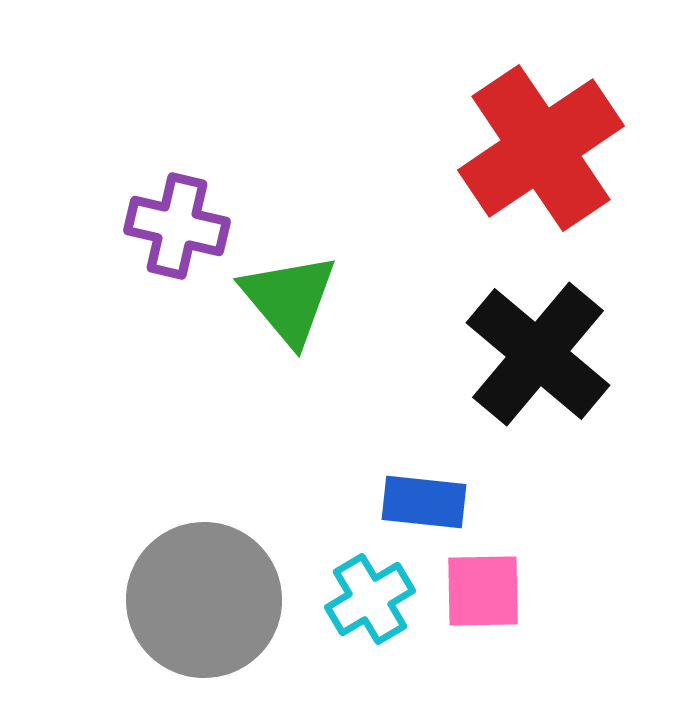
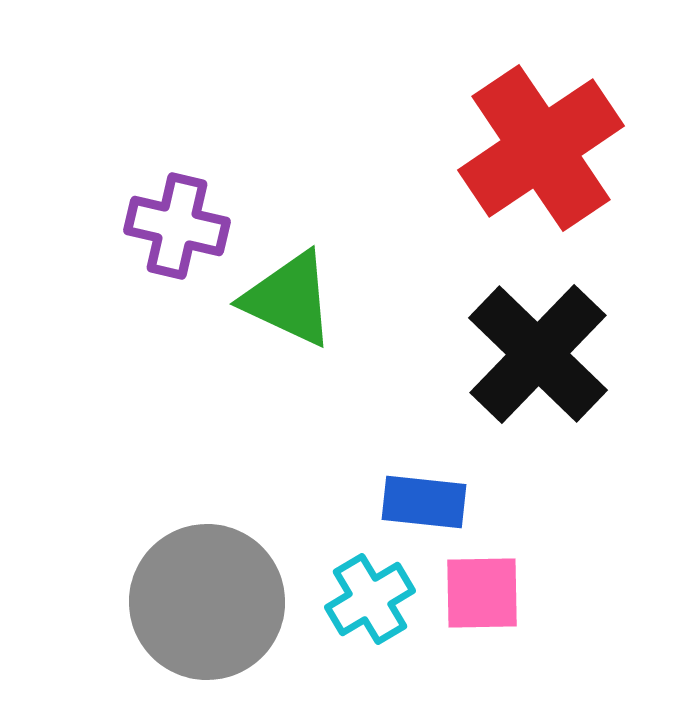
green triangle: rotated 25 degrees counterclockwise
black cross: rotated 4 degrees clockwise
pink square: moved 1 px left, 2 px down
gray circle: moved 3 px right, 2 px down
